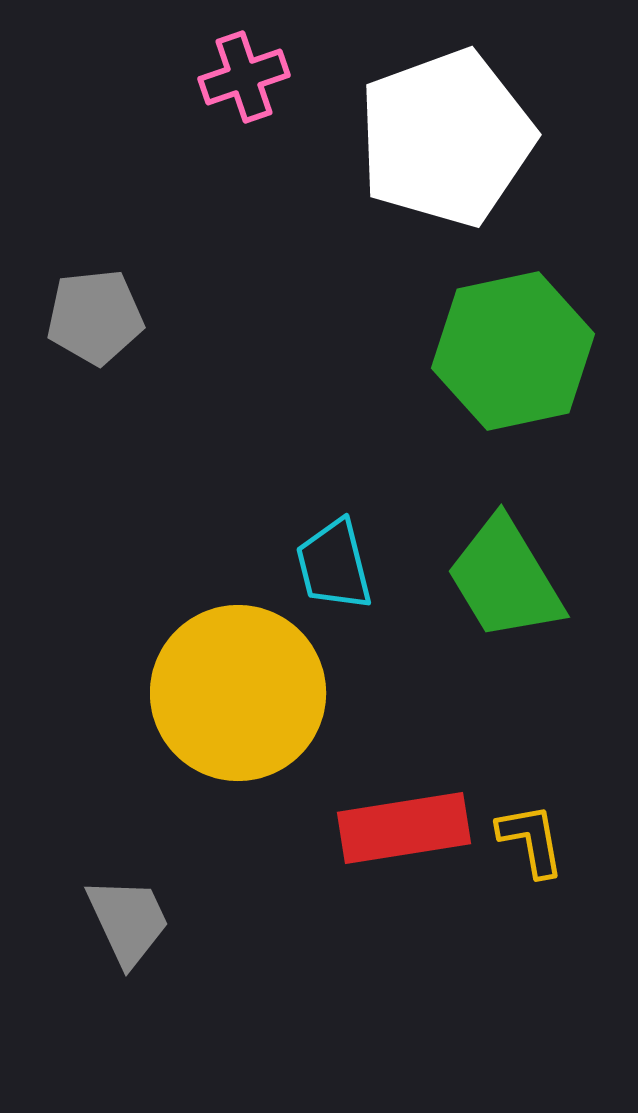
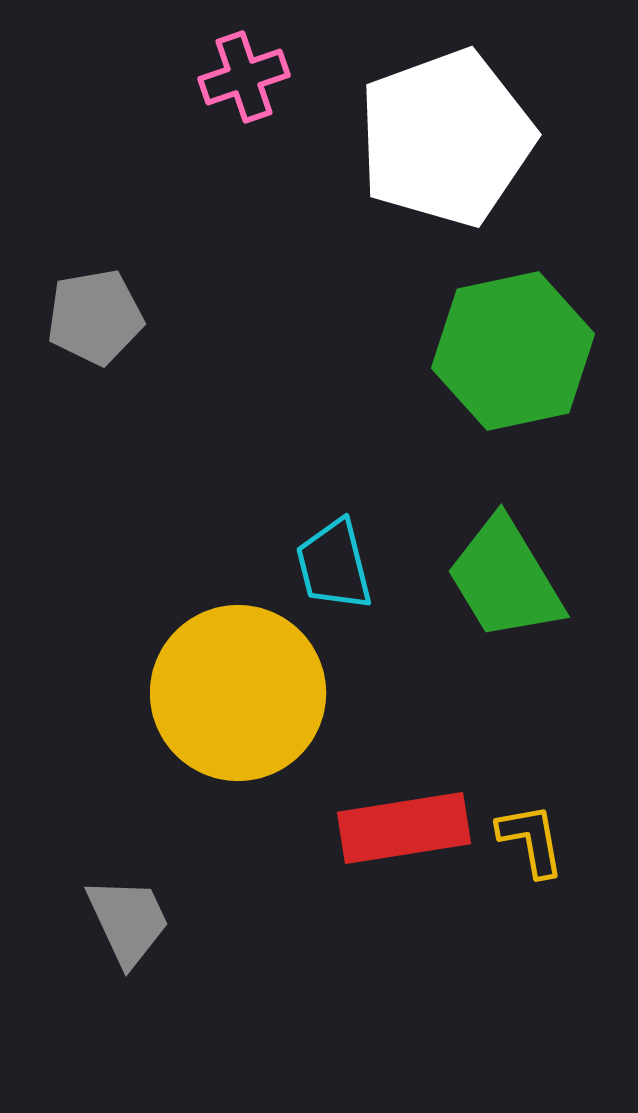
gray pentagon: rotated 4 degrees counterclockwise
